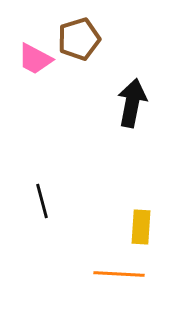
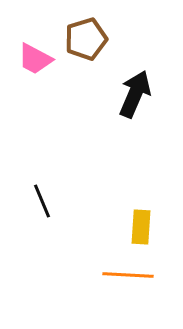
brown pentagon: moved 7 px right
black arrow: moved 3 px right, 9 px up; rotated 12 degrees clockwise
black line: rotated 8 degrees counterclockwise
orange line: moved 9 px right, 1 px down
